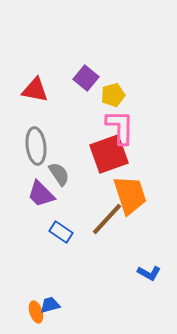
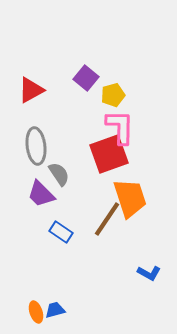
red triangle: moved 4 px left; rotated 40 degrees counterclockwise
orange trapezoid: moved 3 px down
brown line: rotated 9 degrees counterclockwise
blue trapezoid: moved 5 px right, 5 px down
